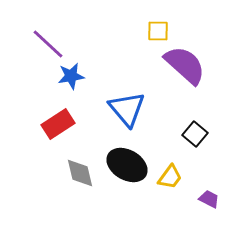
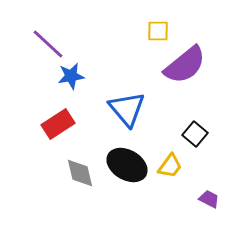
purple semicircle: rotated 99 degrees clockwise
yellow trapezoid: moved 11 px up
